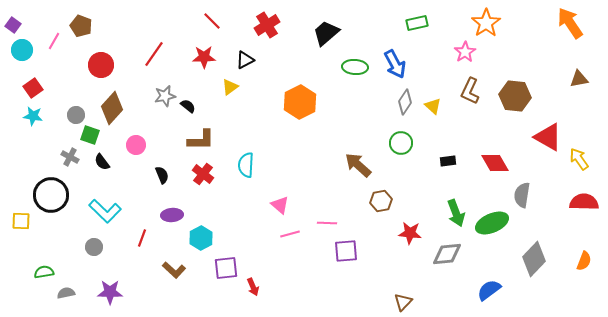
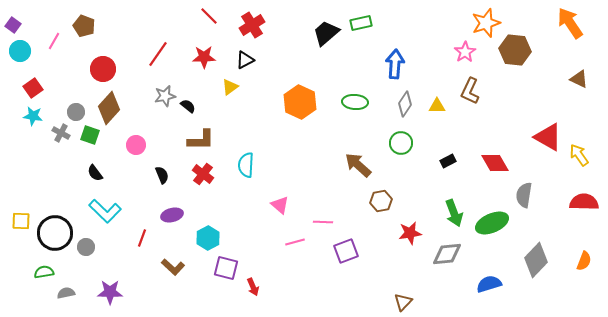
red line at (212, 21): moved 3 px left, 5 px up
green rectangle at (417, 23): moved 56 px left
orange star at (486, 23): rotated 16 degrees clockwise
red cross at (267, 25): moved 15 px left
brown pentagon at (81, 26): moved 3 px right
cyan circle at (22, 50): moved 2 px left, 1 px down
red line at (154, 54): moved 4 px right
blue arrow at (395, 64): rotated 148 degrees counterclockwise
red circle at (101, 65): moved 2 px right, 4 px down
green ellipse at (355, 67): moved 35 px down
brown triangle at (579, 79): rotated 36 degrees clockwise
brown hexagon at (515, 96): moved 46 px up
orange hexagon at (300, 102): rotated 8 degrees counterclockwise
gray diamond at (405, 102): moved 2 px down
yellow triangle at (433, 106): moved 4 px right; rotated 42 degrees counterclockwise
brown diamond at (112, 108): moved 3 px left
gray circle at (76, 115): moved 3 px up
gray cross at (70, 157): moved 9 px left, 24 px up
yellow arrow at (579, 159): moved 4 px up
black rectangle at (448, 161): rotated 21 degrees counterclockwise
black semicircle at (102, 162): moved 7 px left, 11 px down
black circle at (51, 195): moved 4 px right, 38 px down
gray semicircle at (522, 195): moved 2 px right
green arrow at (456, 213): moved 2 px left
purple ellipse at (172, 215): rotated 10 degrees counterclockwise
pink line at (327, 223): moved 4 px left, 1 px up
red star at (410, 233): rotated 15 degrees counterclockwise
pink line at (290, 234): moved 5 px right, 8 px down
cyan hexagon at (201, 238): moved 7 px right
gray circle at (94, 247): moved 8 px left
purple square at (346, 251): rotated 15 degrees counterclockwise
gray diamond at (534, 259): moved 2 px right, 1 px down
purple square at (226, 268): rotated 20 degrees clockwise
brown L-shape at (174, 270): moved 1 px left, 3 px up
blue semicircle at (489, 290): moved 6 px up; rotated 20 degrees clockwise
